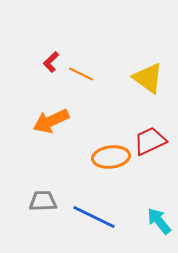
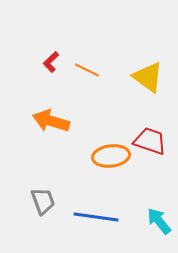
orange line: moved 6 px right, 4 px up
yellow triangle: moved 1 px up
orange arrow: rotated 42 degrees clockwise
red trapezoid: rotated 44 degrees clockwise
orange ellipse: moved 1 px up
gray trapezoid: rotated 72 degrees clockwise
blue line: moved 2 px right; rotated 18 degrees counterclockwise
